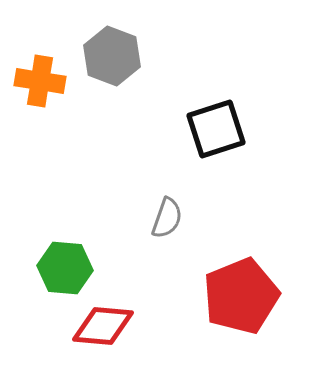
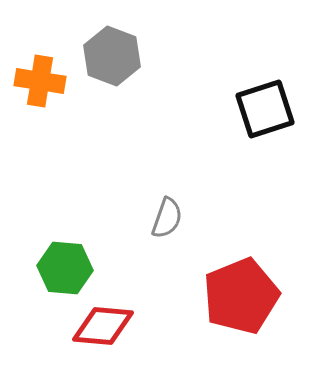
black square: moved 49 px right, 20 px up
